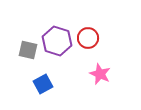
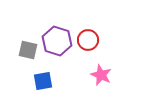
red circle: moved 2 px down
pink star: moved 1 px right, 1 px down
blue square: moved 3 px up; rotated 18 degrees clockwise
